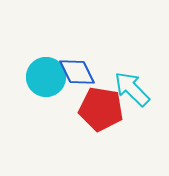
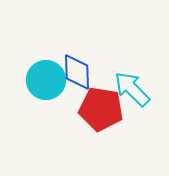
blue diamond: rotated 24 degrees clockwise
cyan circle: moved 3 px down
